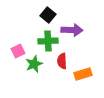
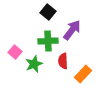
black square: moved 3 px up
purple arrow: rotated 55 degrees counterclockwise
pink square: moved 3 px left, 1 px down; rotated 24 degrees counterclockwise
red semicircle: moved 1 px right
orange rectangle: rotated 30 degrees counterclockwise
